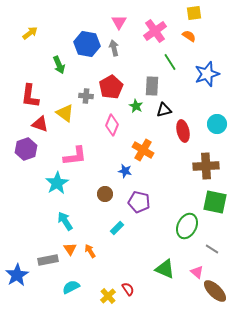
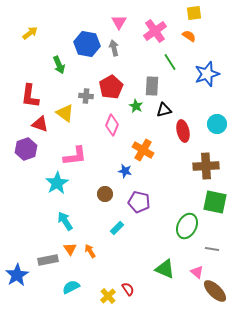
gray line at (212, 249): rotated 24 degrees counterclockwise
